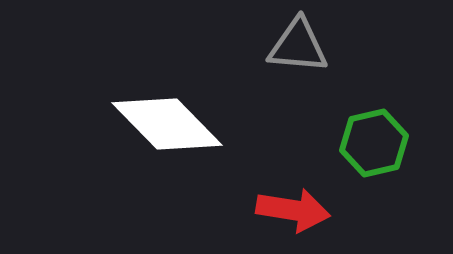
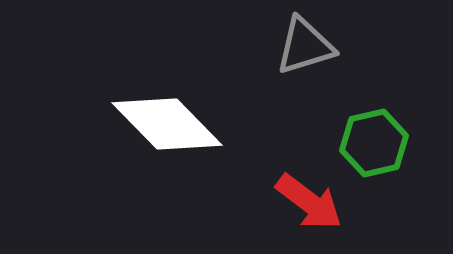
gray triangle: moved 7 px right; rotated 22 degrees counterclockwise
red arrow: moved 16 px right, 8 px up; rotated 28 degrees clockwise
